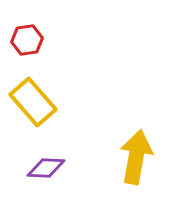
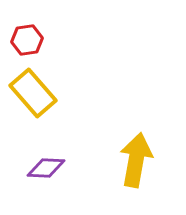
yellow rectangle: moved 9 px up
yellow arrow: moved 3 px down
